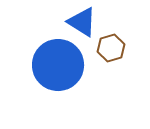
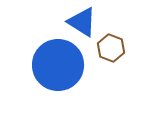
brown hexagon: rotated 24 degrees counterclockwise
